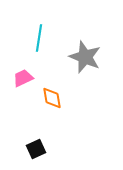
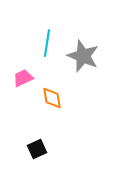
cyan line: moved 8 px right, 5 px down
gray star: moved 2 px left, 1 px up
black square: moved 1 px right
